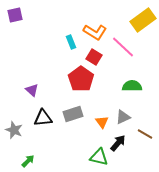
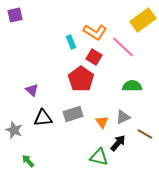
green arrow: rotated 88 degrees counterclockwise
